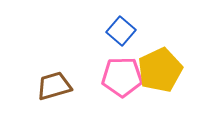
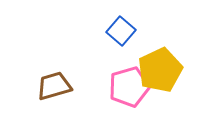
pink pentagon: moved 7 px right, 10 px down; rotated 15 degrees counterclockwise
